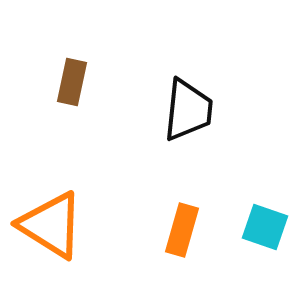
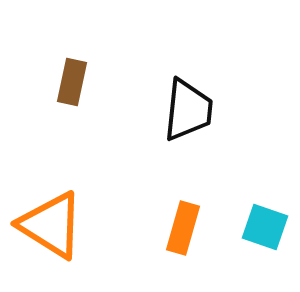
orange rectangle: moved 1 px right, 2 px up
